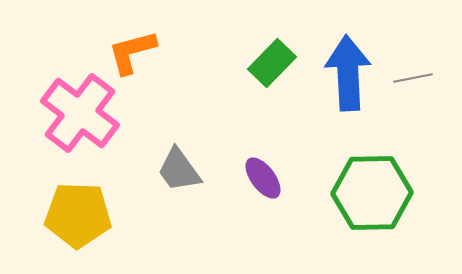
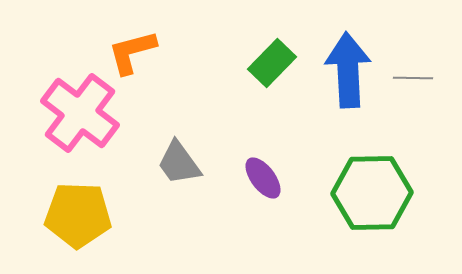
blue arrow: moved 3 px up
gray line: rotated 12 degrees clockwise
gray trapezoid: moved 7 px up
